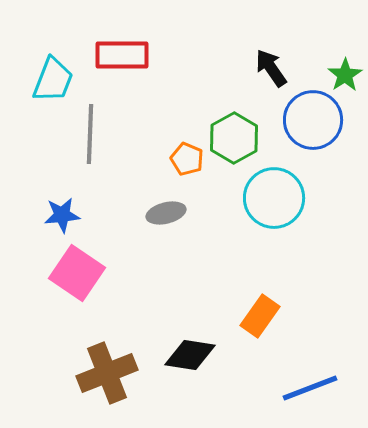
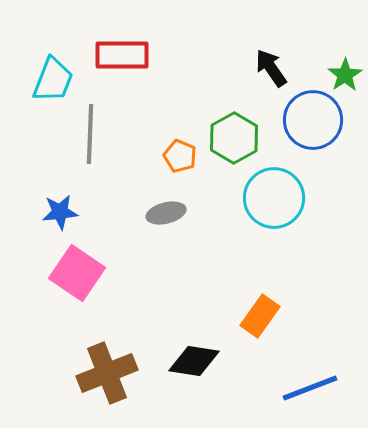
orange pentagon: moved 7 px left, 3 px up
blue star: moved 2 px left, 3 px up
black diamond: moved 4 px right, 6 px down
